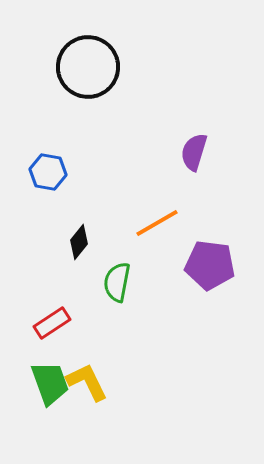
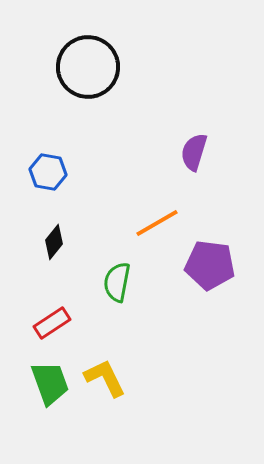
black diamond: moved 25 px left
yellow L-shape: moved 18 px right, 4 px up
